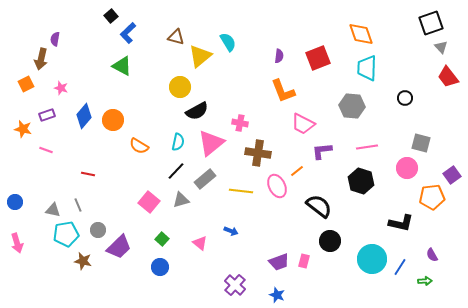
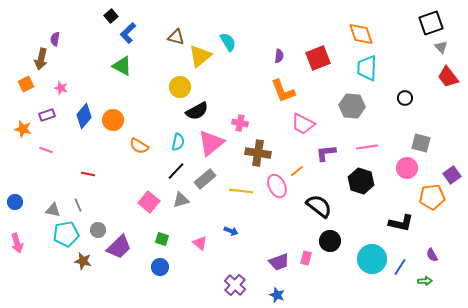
purple L-shape at (322, 151): moved 4 px right, 2 px down
green square at (162, 239): rotated 24 degrees counterclockwise
pink rectangle at (304, 261): moved 2 px right, 3 px up
